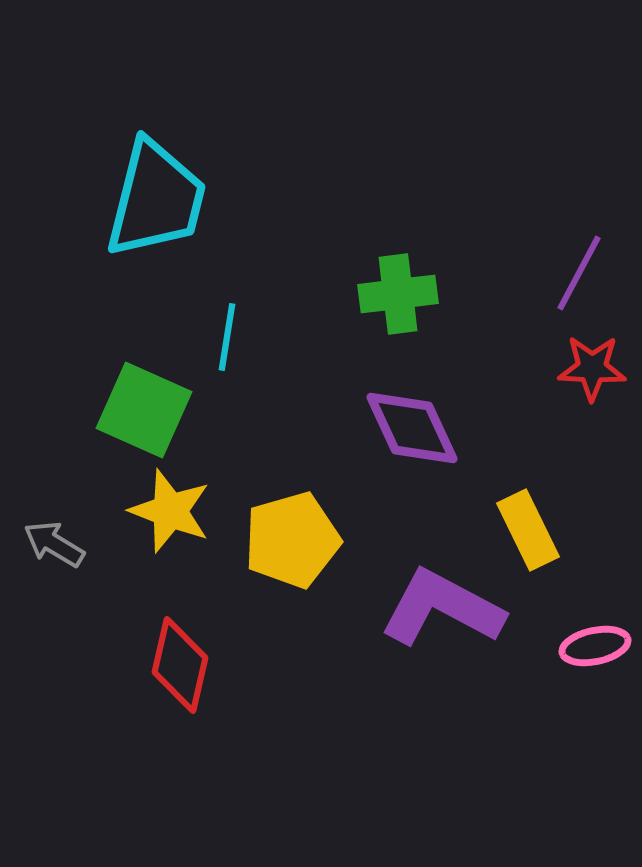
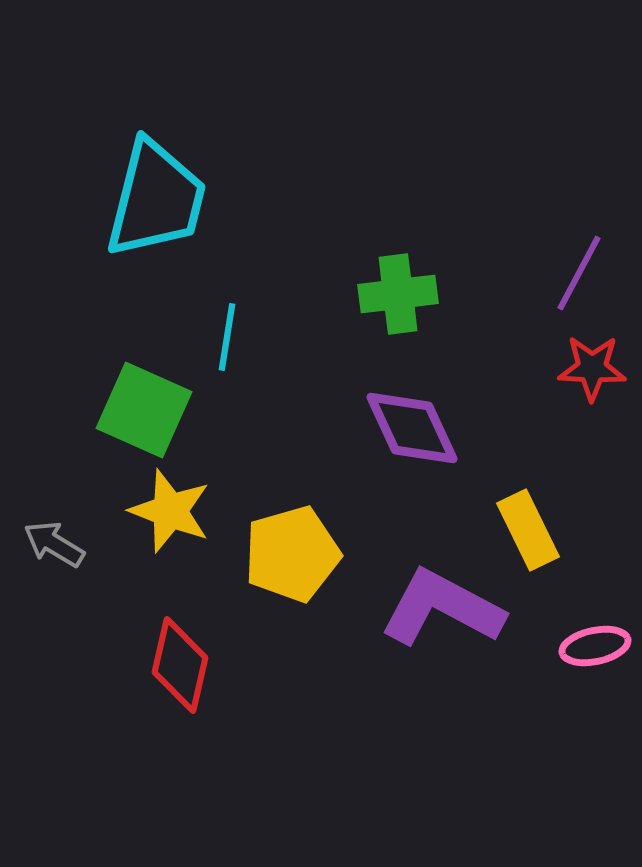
yellow pentagon: moved 14 px down
